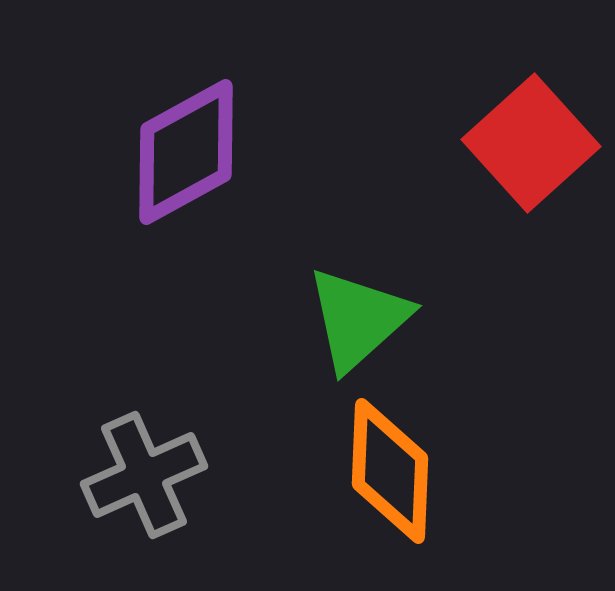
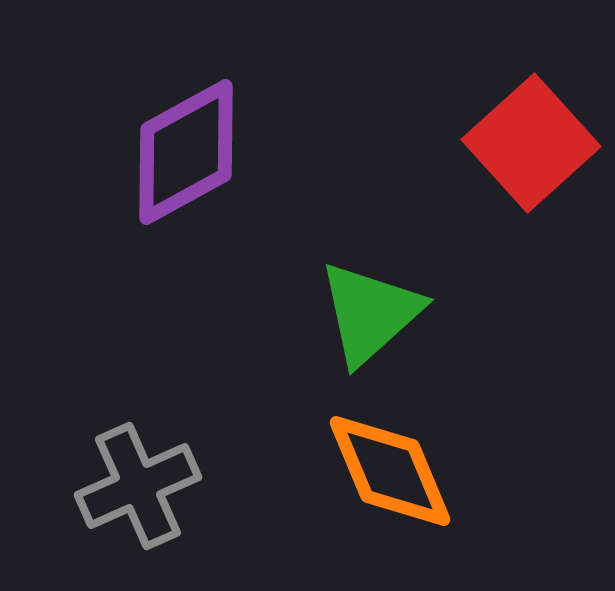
green triangle: moved 12 px right, 6 px up
orange diamond: rotated 25 degrees counterclockwise
gray cross: moved 6 px left, 11 px down
